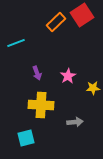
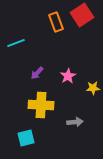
orange rectangle: rotated 66 degrees counterclockwise
purple arrow: rotated 64 degrees clockwise
